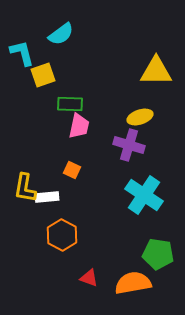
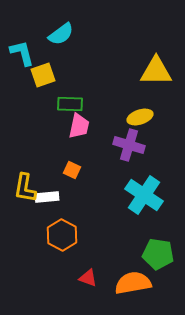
red triangle: moved 1 px left
